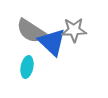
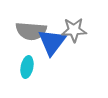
gray semicircle: rotated 28 degrees counterclockwise
blue triangle: rotated 24 degrees clockwise
